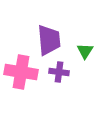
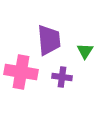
purple cross: moved 3 px right, 5 px down
